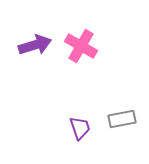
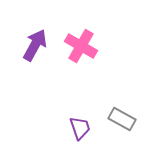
purple arrow: rotated 44 degrees counterclockwise
gray rectangle: rotated 40 degrees clockwise
